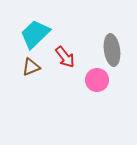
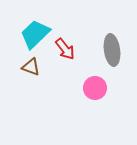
red arrow: moved 8 px up
brown triangle: rotated 42 degrees clockwise
pink circle: moved 2 px left, 8 px down
